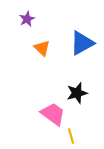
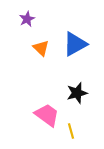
blue triangle: moved 7 px left, 1 px down
orange triangle: moved 1 px left
pink trapezoid: moved 6 px left, 1 px down
yellow line: moved 5 px up
